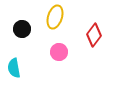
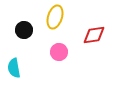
black circle: moved 2 px right, 1 px down
red diamond: rotated 45 degrees clockwise
